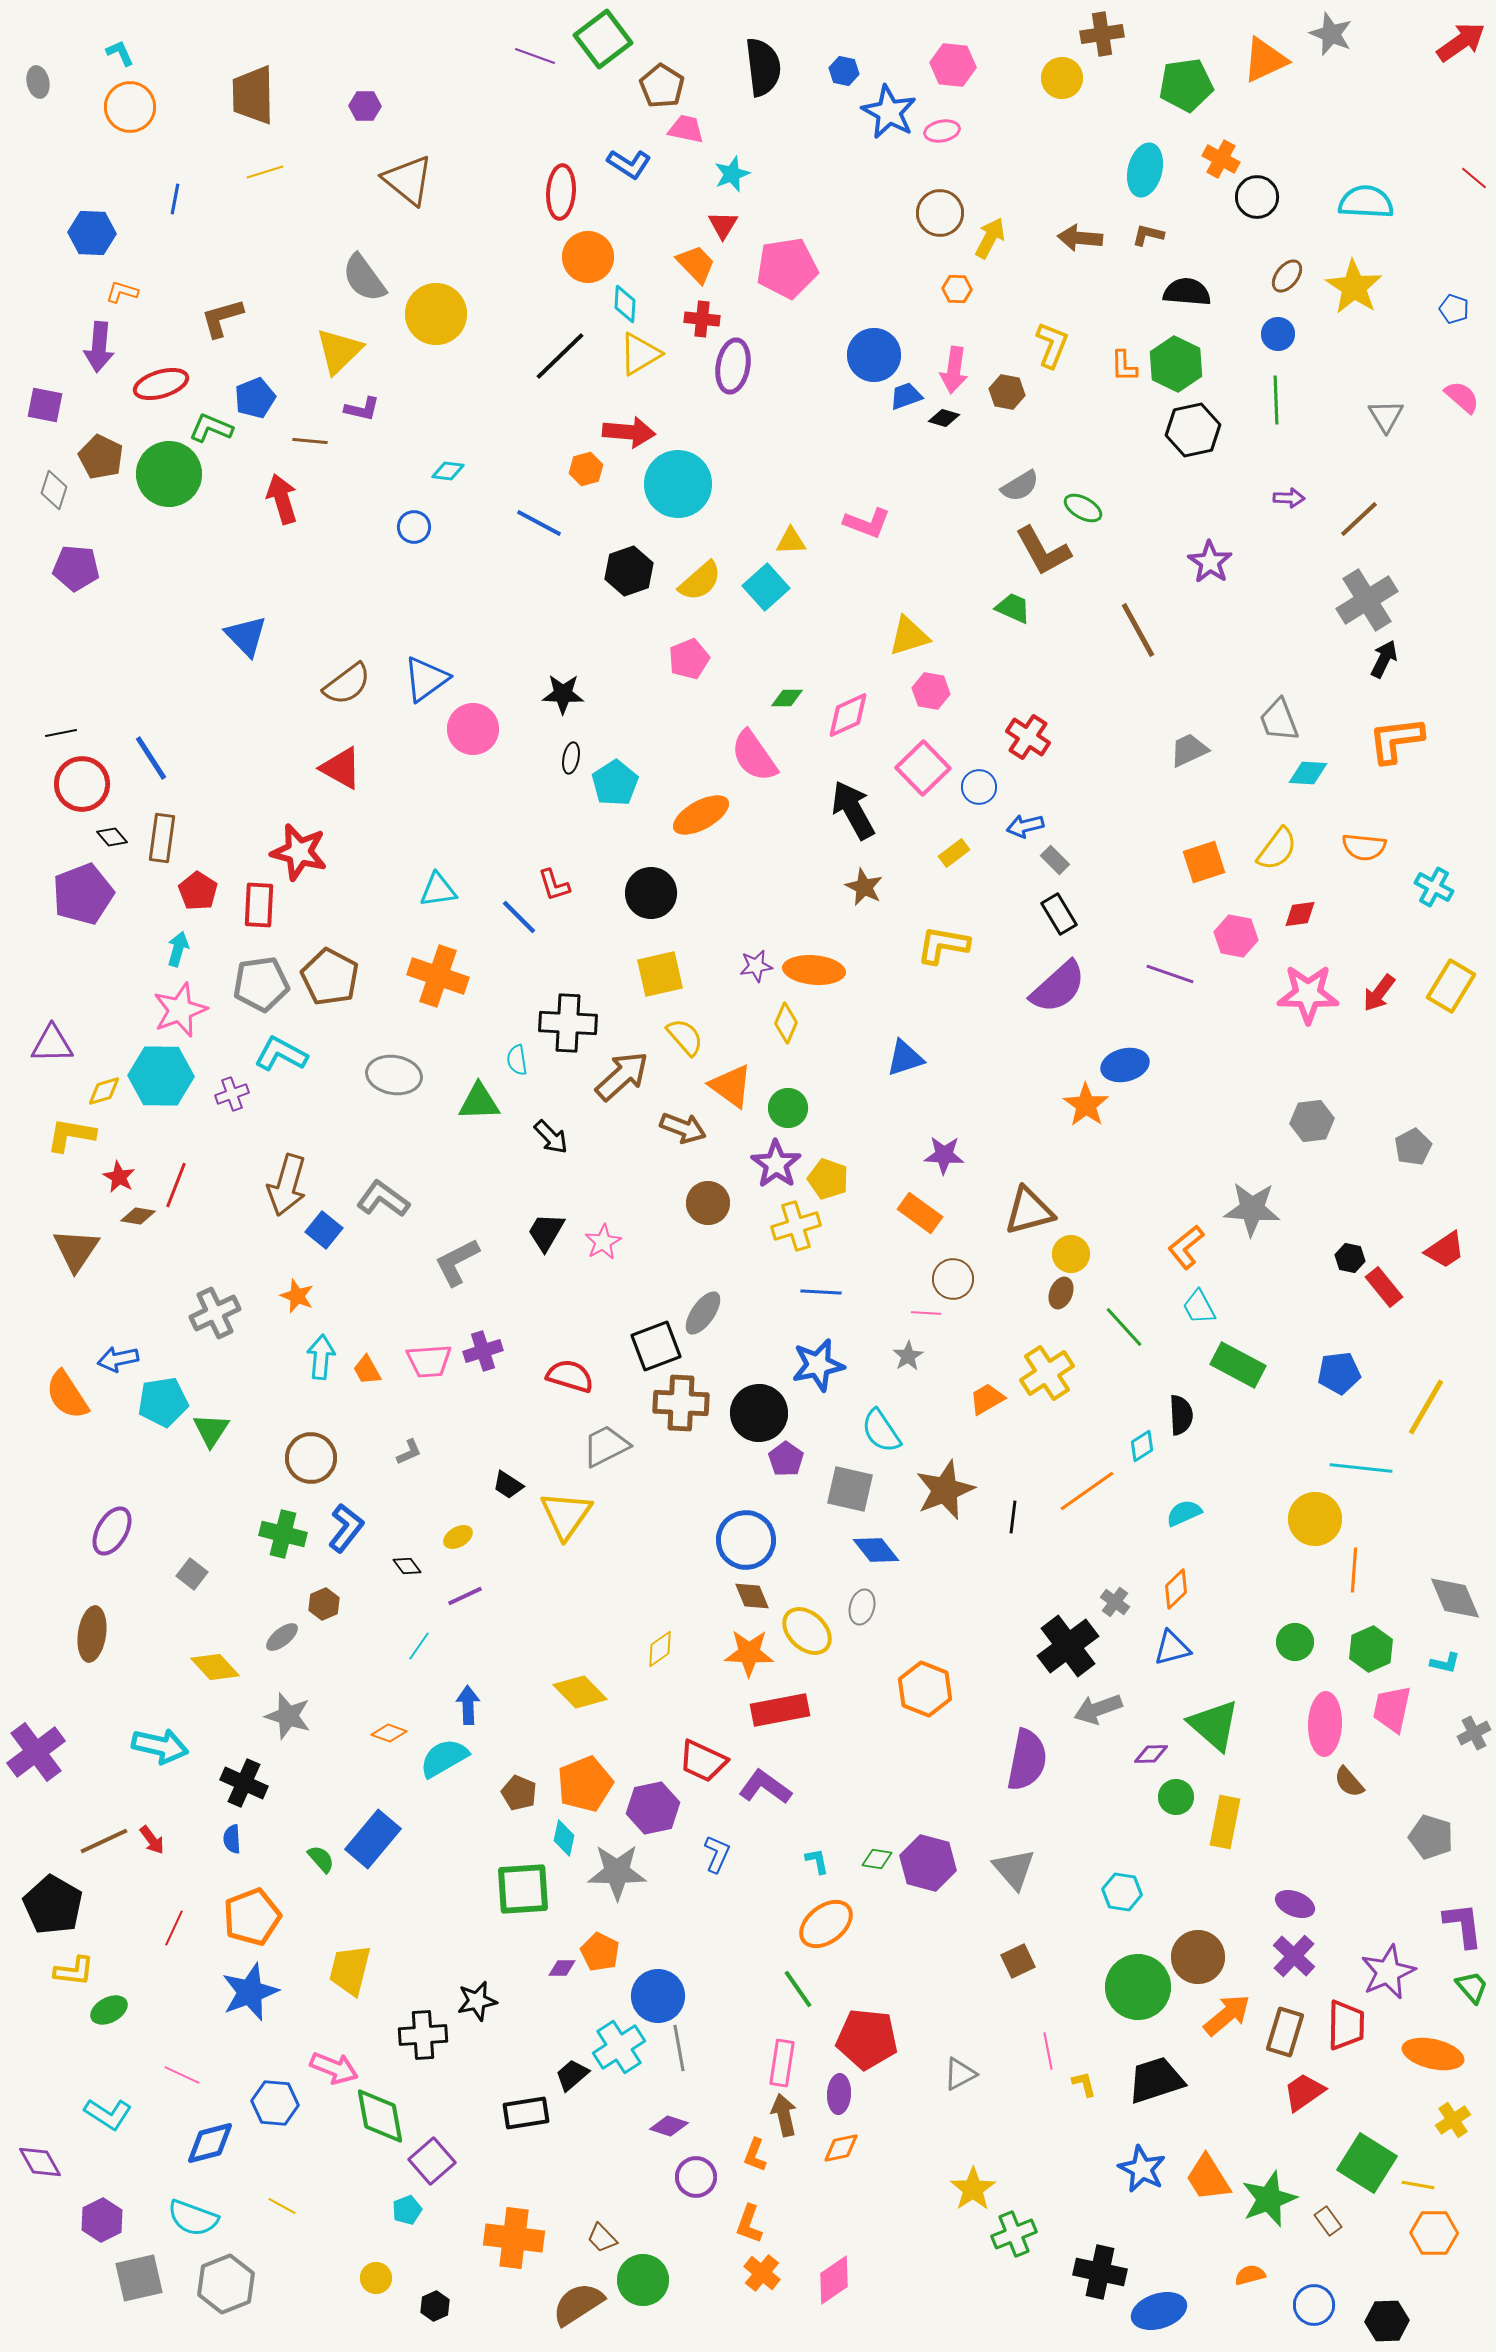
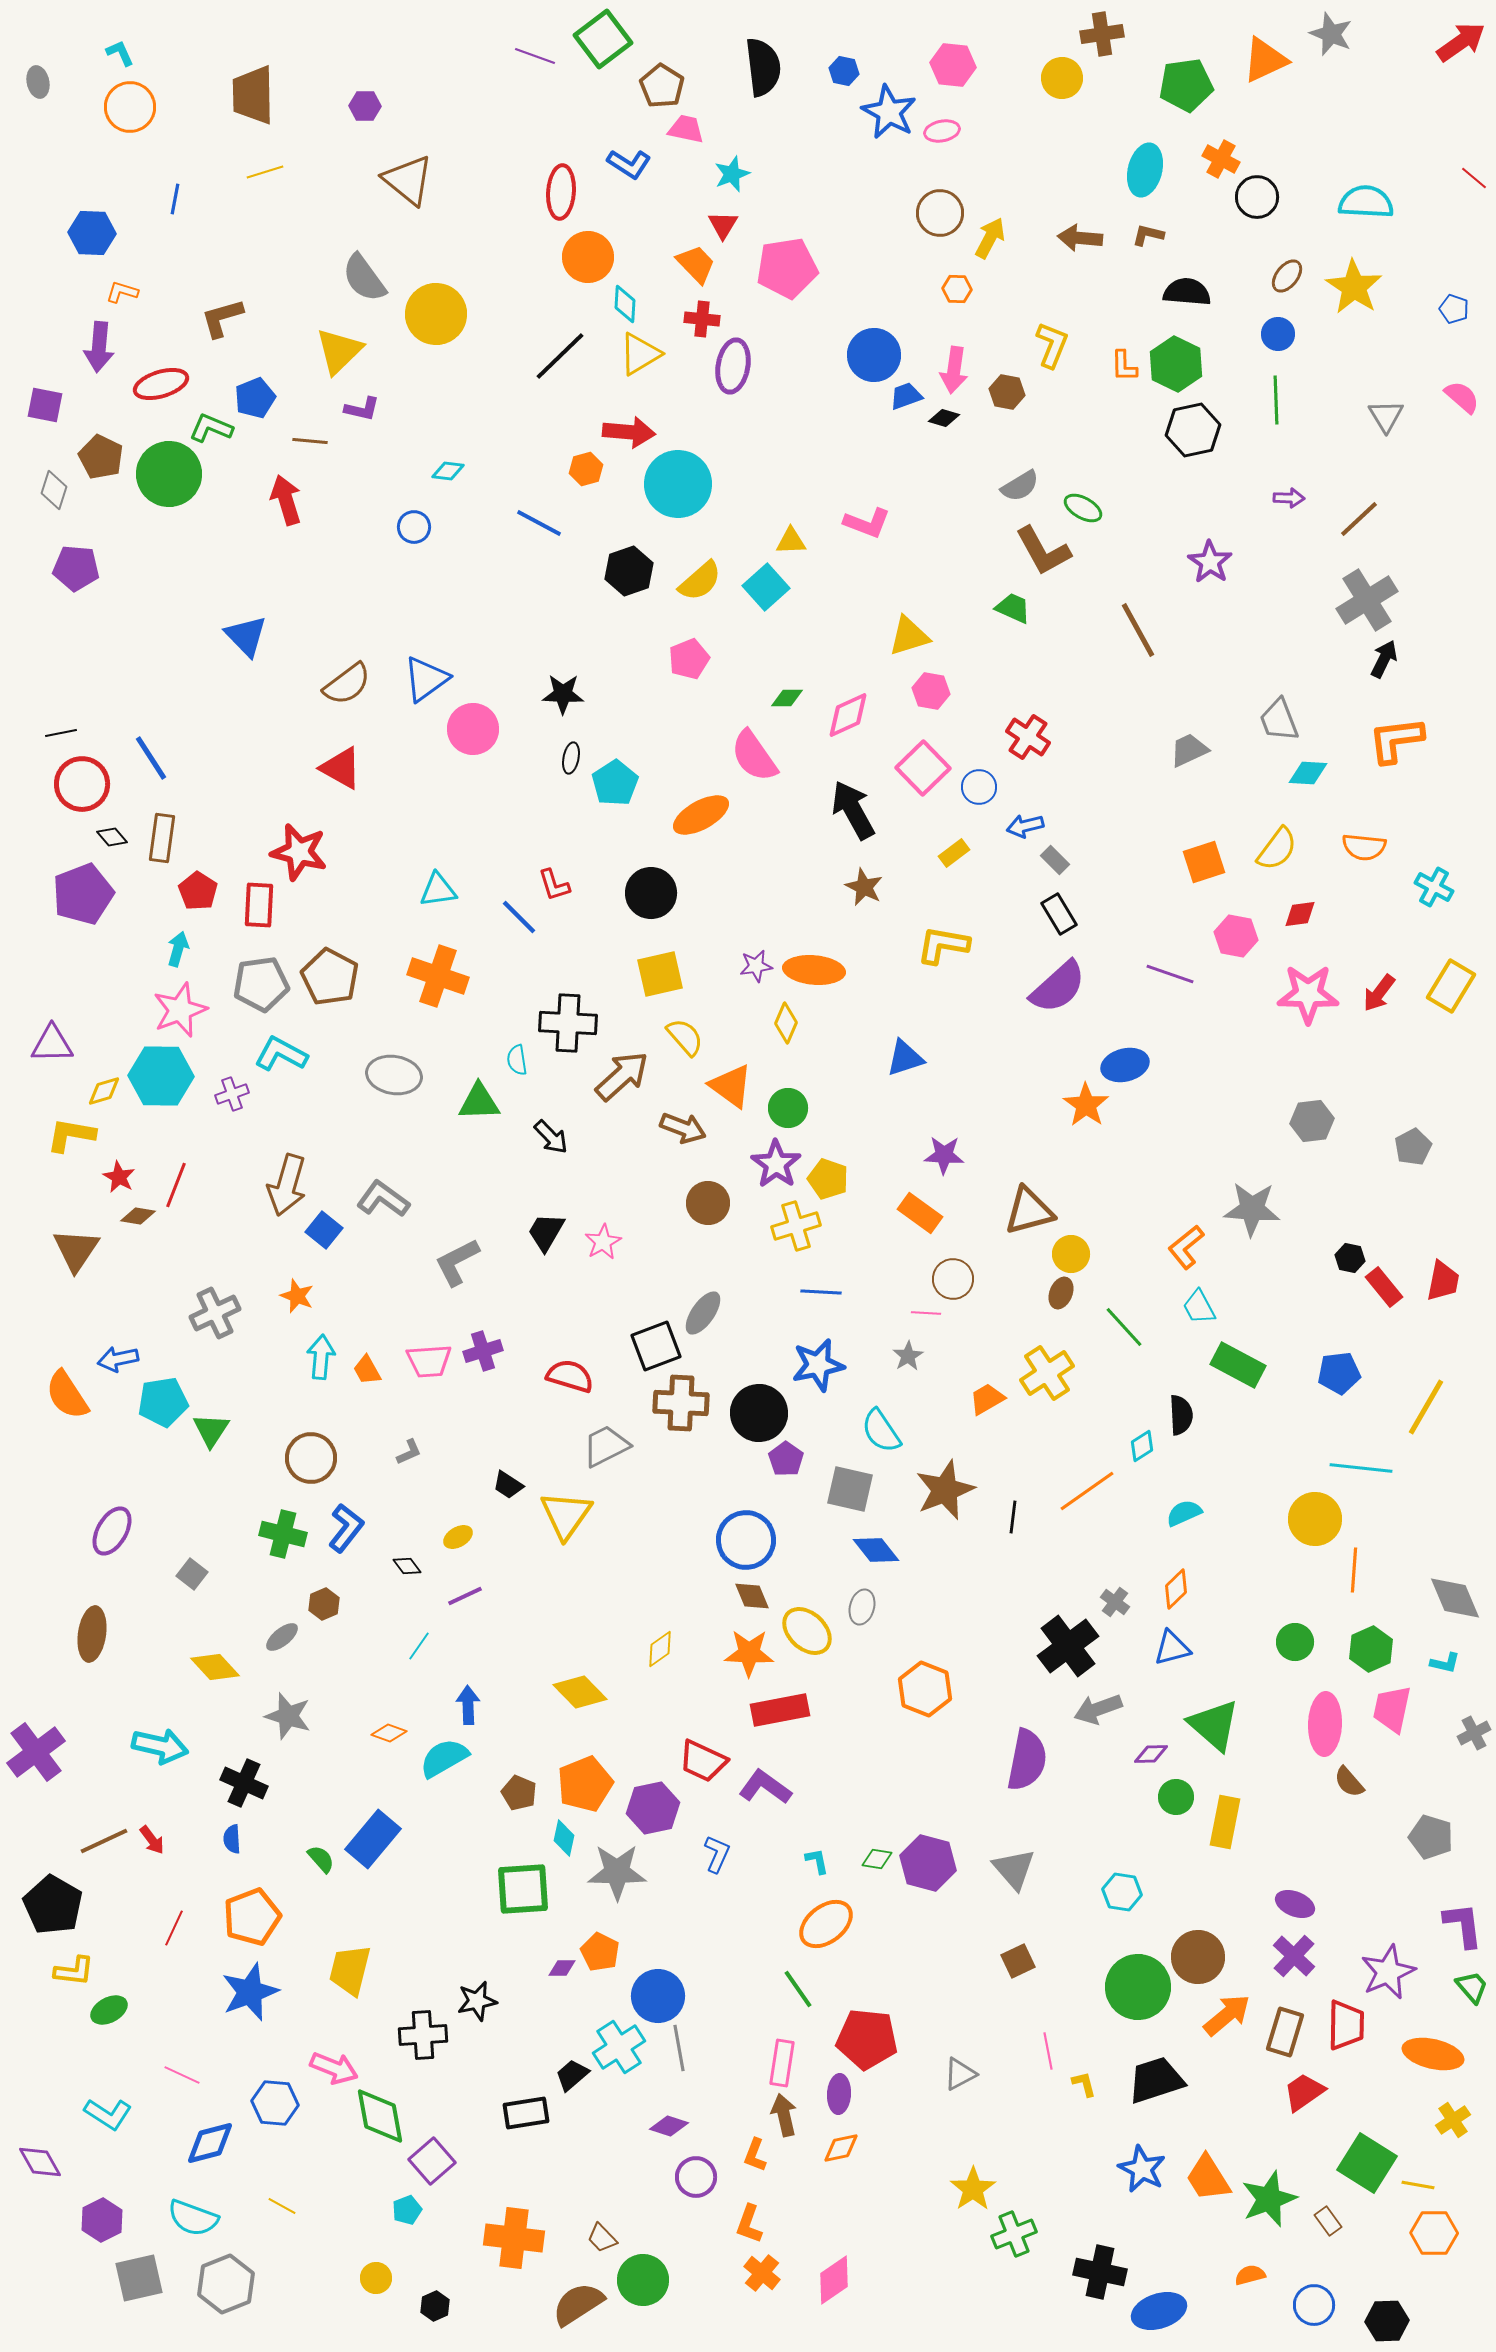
red arrow at (282, 499): moved 4 px right, 1 px down
red trapezoid at (1445, 1250): moved 2 px left, 31 px down; rotated 45 degrees counterclockwise
